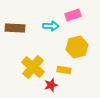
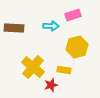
brown rectangle: moved 1 px left
